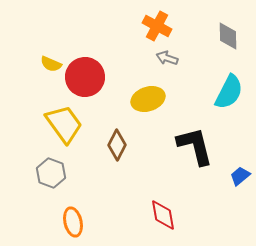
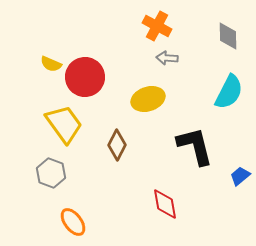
gray arrow: rotated 15 degrees counterclockwise
red diamond: moved 2 px right, 11 px up
orange ellipse: rotated 24 degrees counterclockwise
